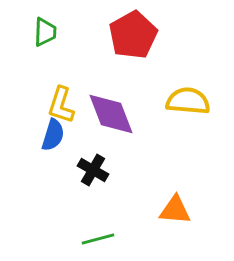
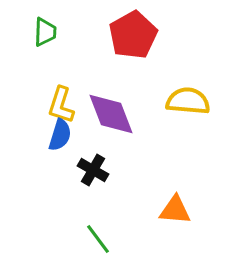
blue semicircle: moved 7 px right
green line: rotated 68 degrees clockwise
